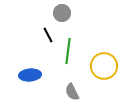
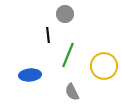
gray circle: moved 3 px right, 1 px down
black line: rotated 21 degrees clockwise
green line: moved 4 px down; rotated 15 degrees clockwise
